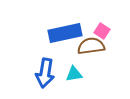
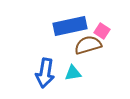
blue rectangle: moved 5 px right, 7 px up
brown semicircle: moved 3 px left, 1 px up; rotated 8 degrees counterclockwise
cyan triangle: moved 1 px left, 1 px up
